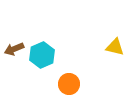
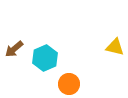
brown arrow: rotated 18 degrees counterclockwise
cyan hexagon: moved 3 px right, 3 px down
